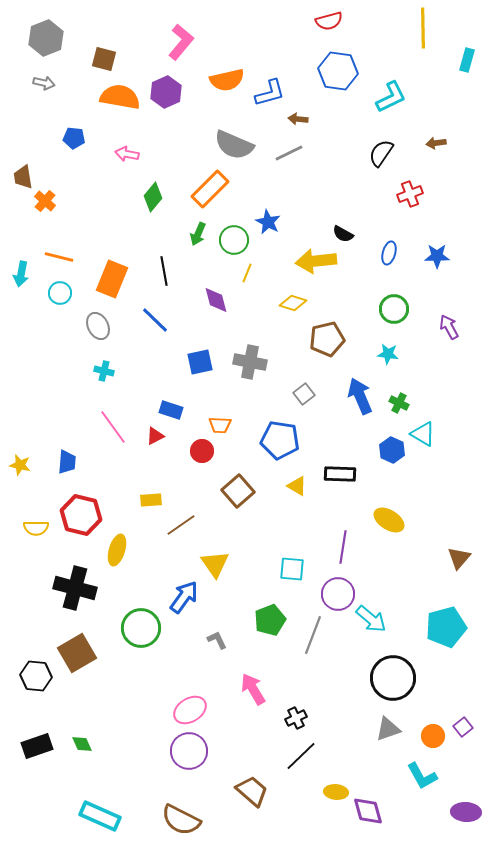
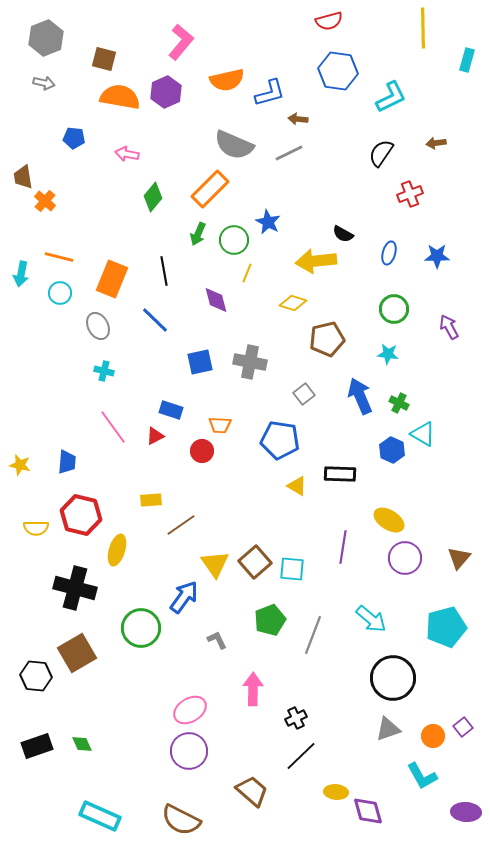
brown square at (238, 491): moved 17 px right, 71 px down
purple circle at (338, 594): moved 67 px right, 36 px up
pink arrow at (253, 689): rotated 32 degrees clockwise
